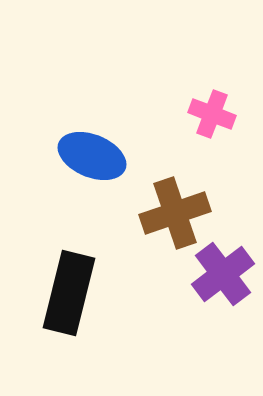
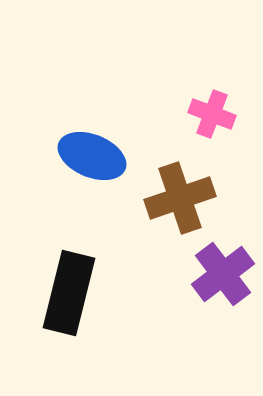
brown cross: moved 5 px right, 15 px up
